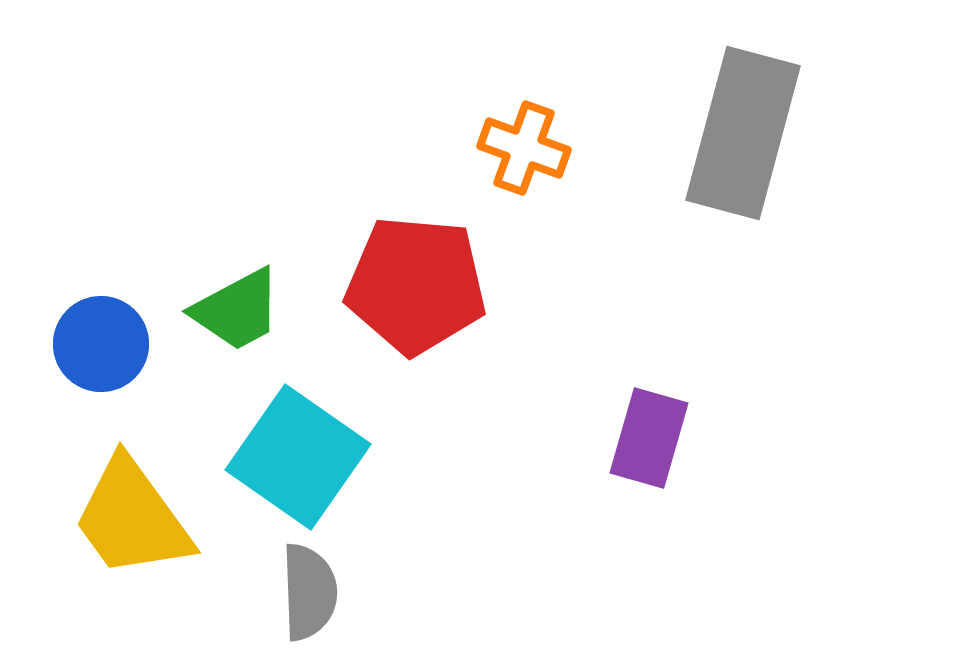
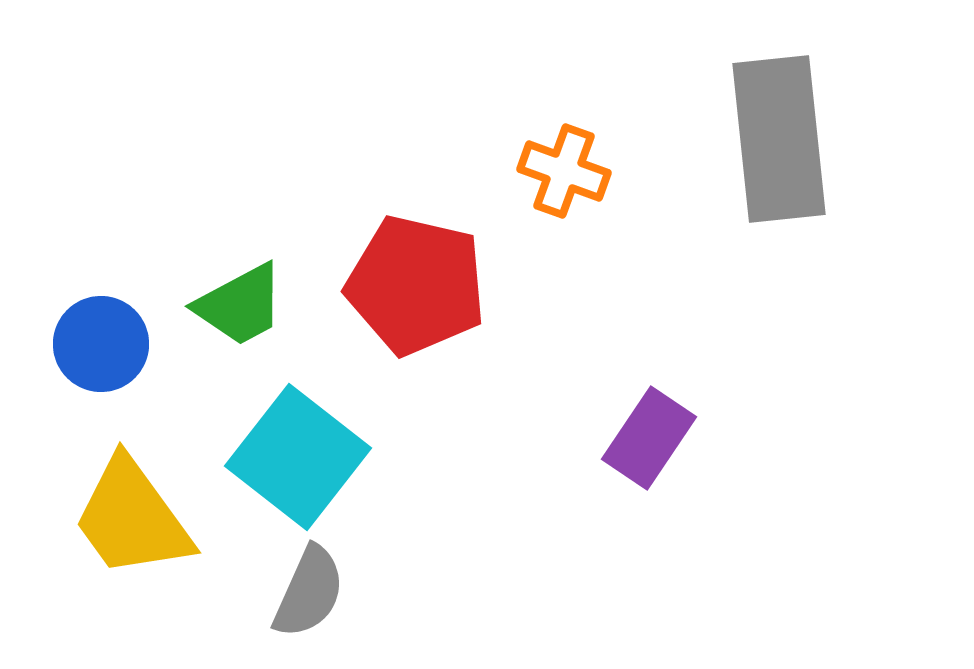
gray rectangle: moved 36 px right, 6 px down; rotated 21 degrees counterclockwise
orange cross: moved 40 px right, 23 px down
red pentagon: rotated 8 degrees clockwise
green trapezoid: moved 3 px right, 5 px up
purple rectangle: rotated 18 degrees clockwise
cyan square: rotated 3 degrees clockwise
gray semicircle: rotated 26 degrees clockwise
